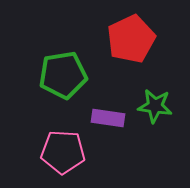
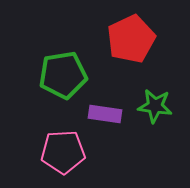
purple rectangle: moved 3 px left, 4 px up
pink pentagon: rotated 6 degrees counterclockwise
